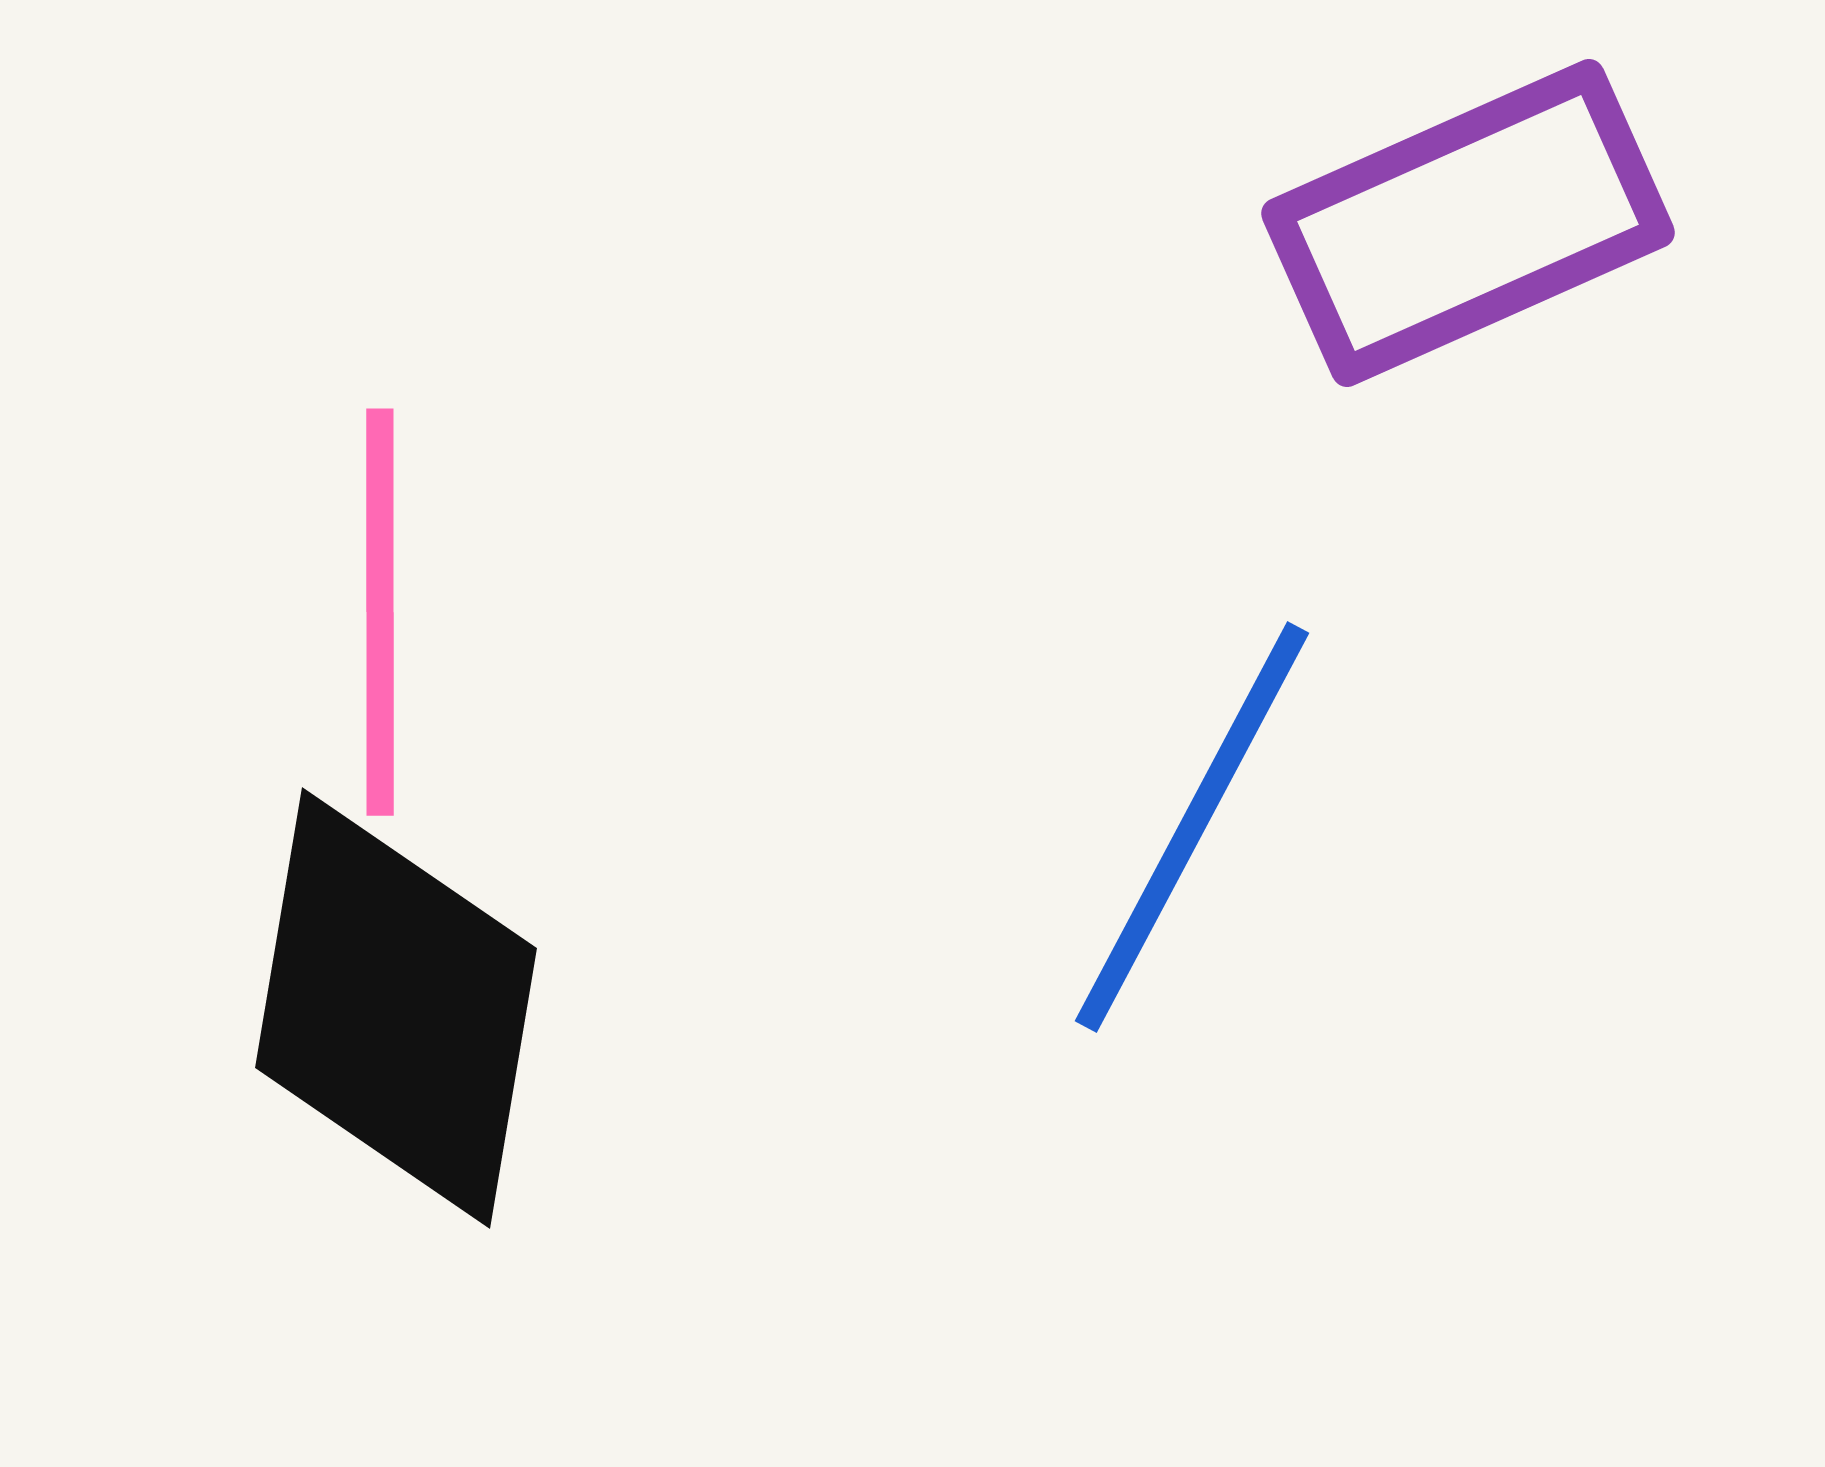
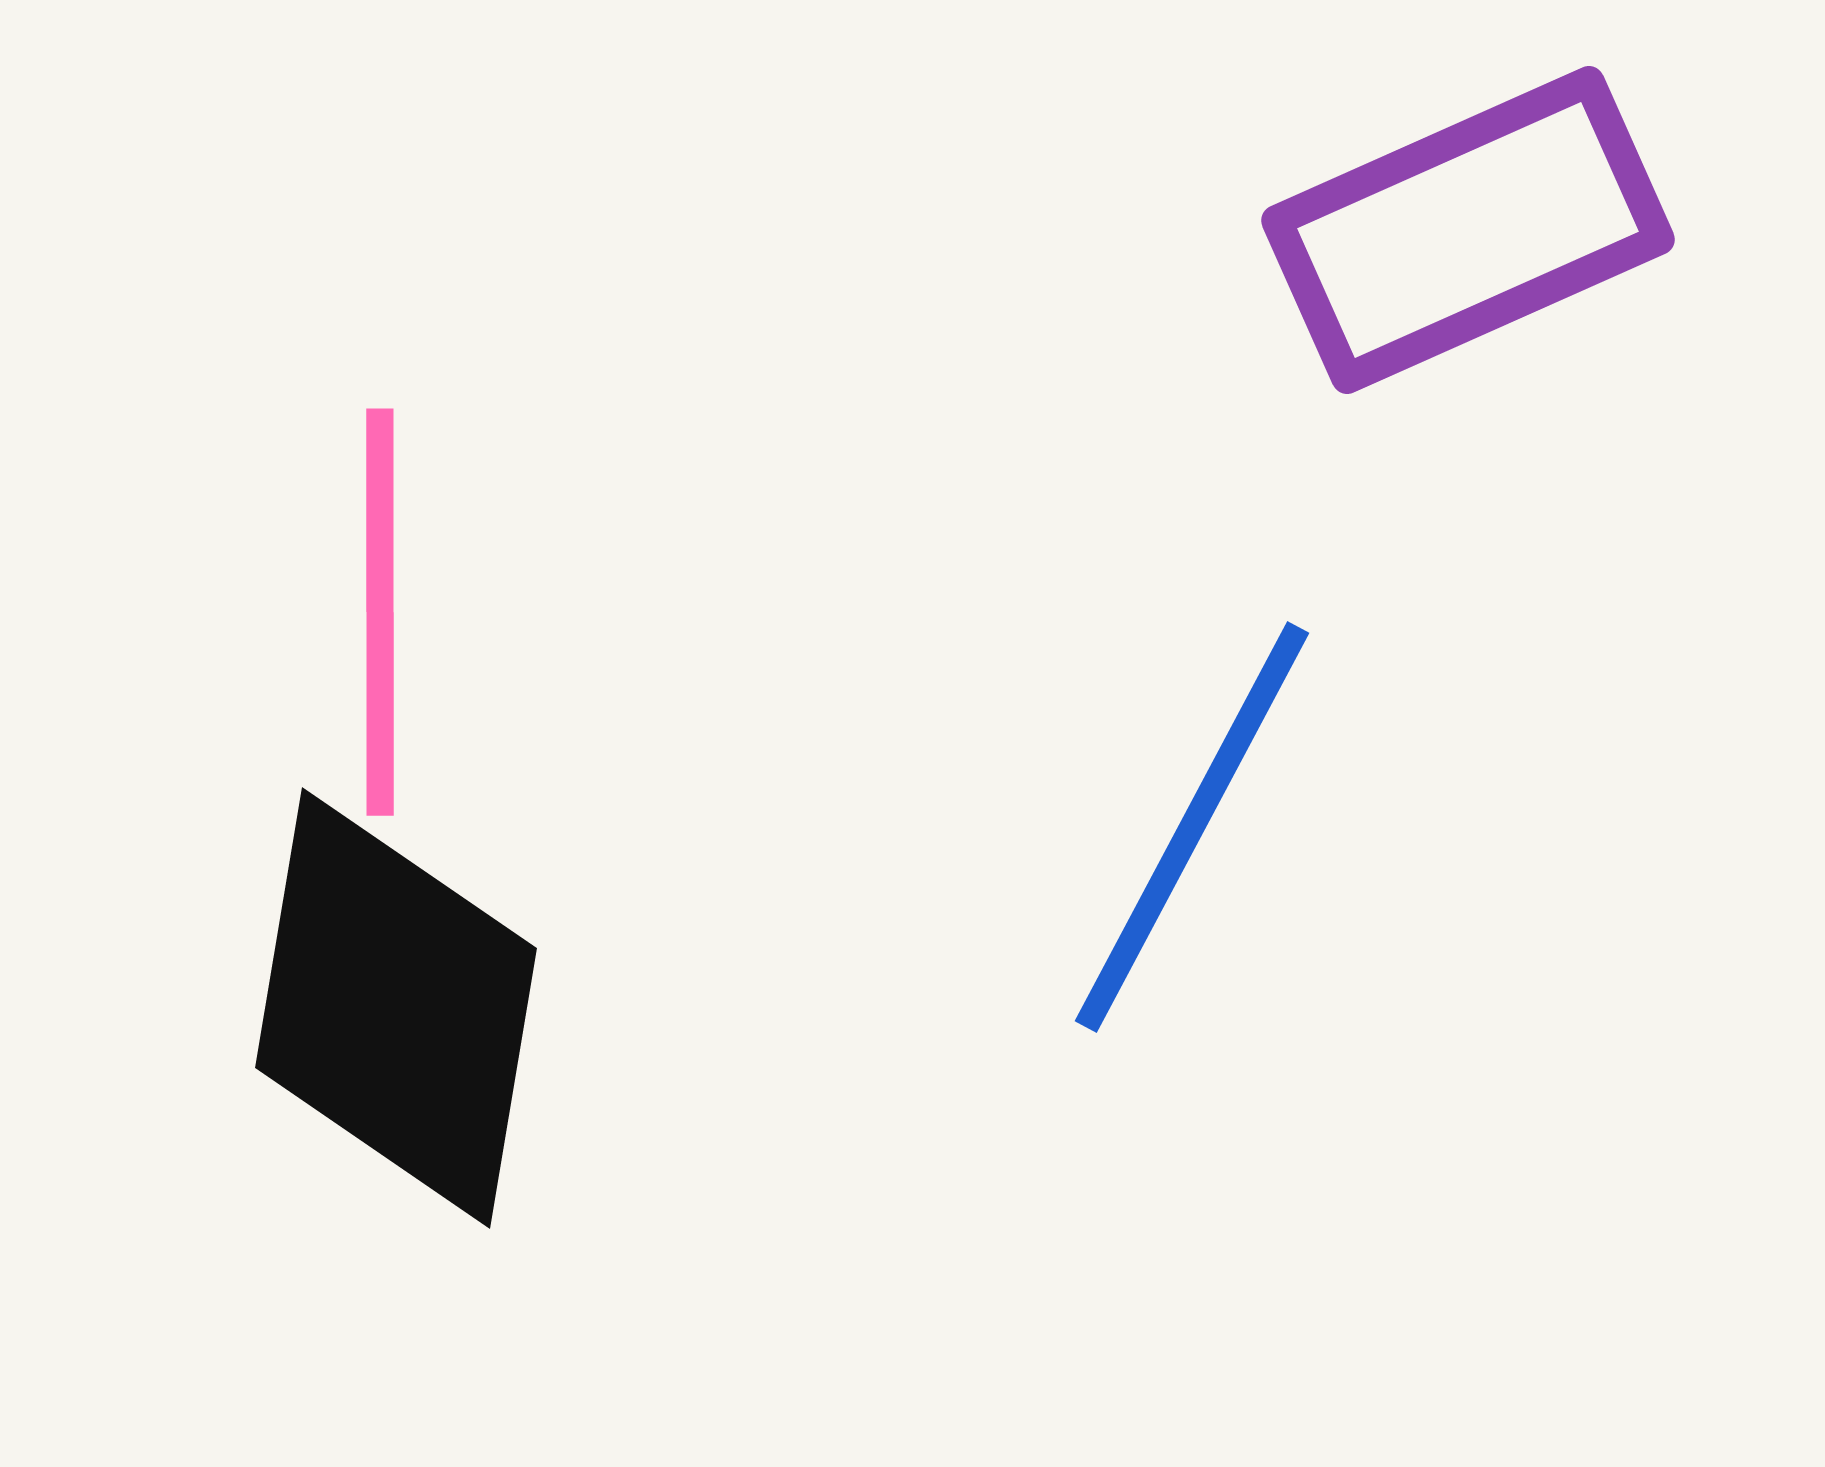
purple rectangle: moved 7 px down
